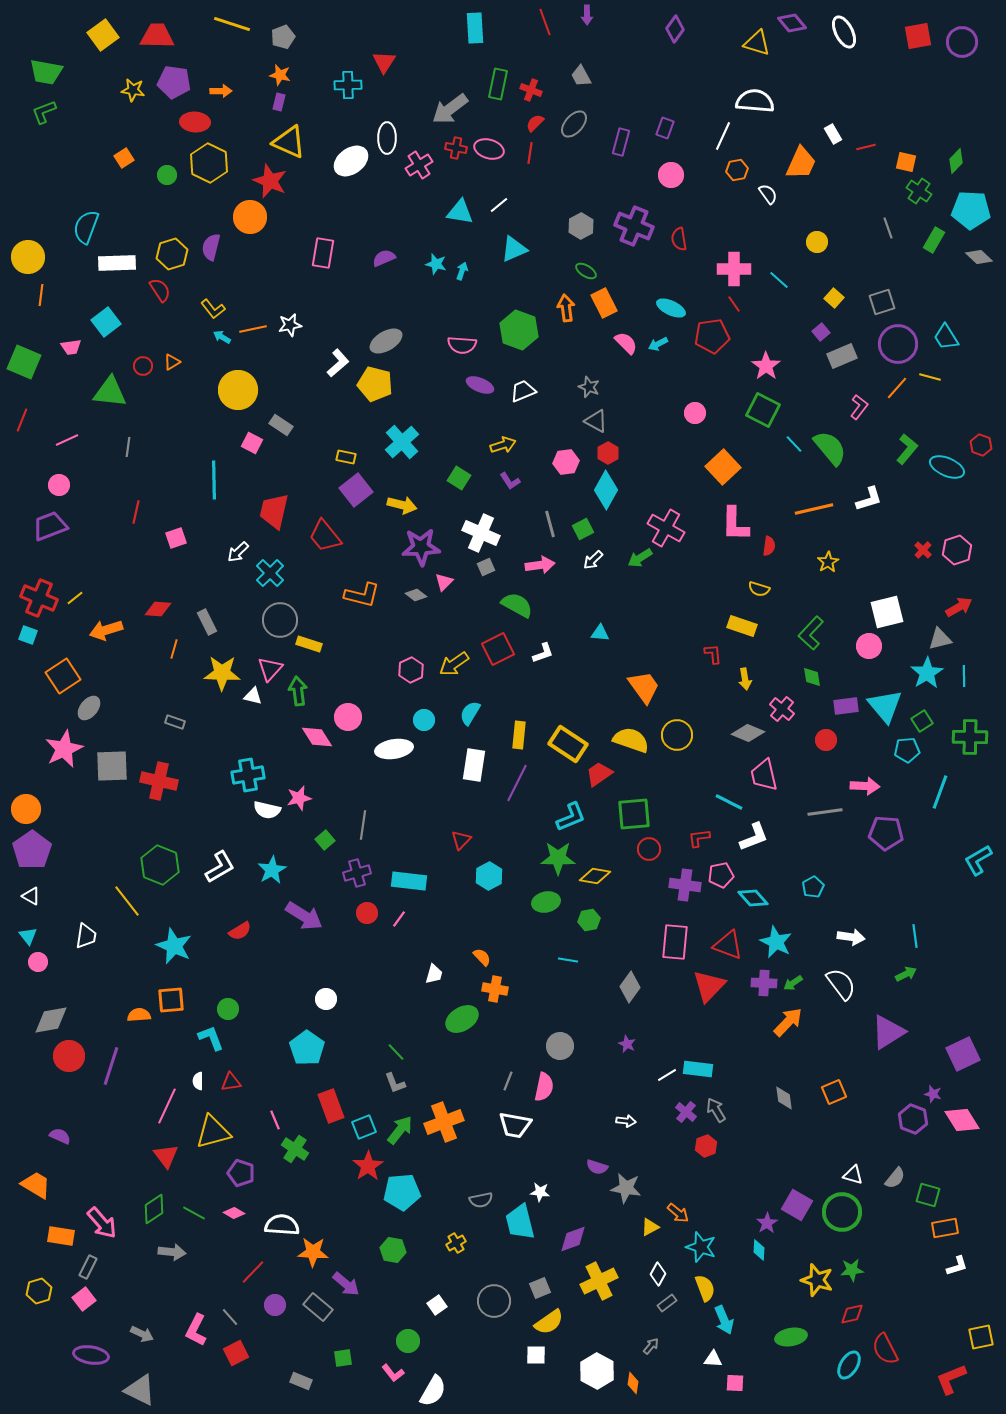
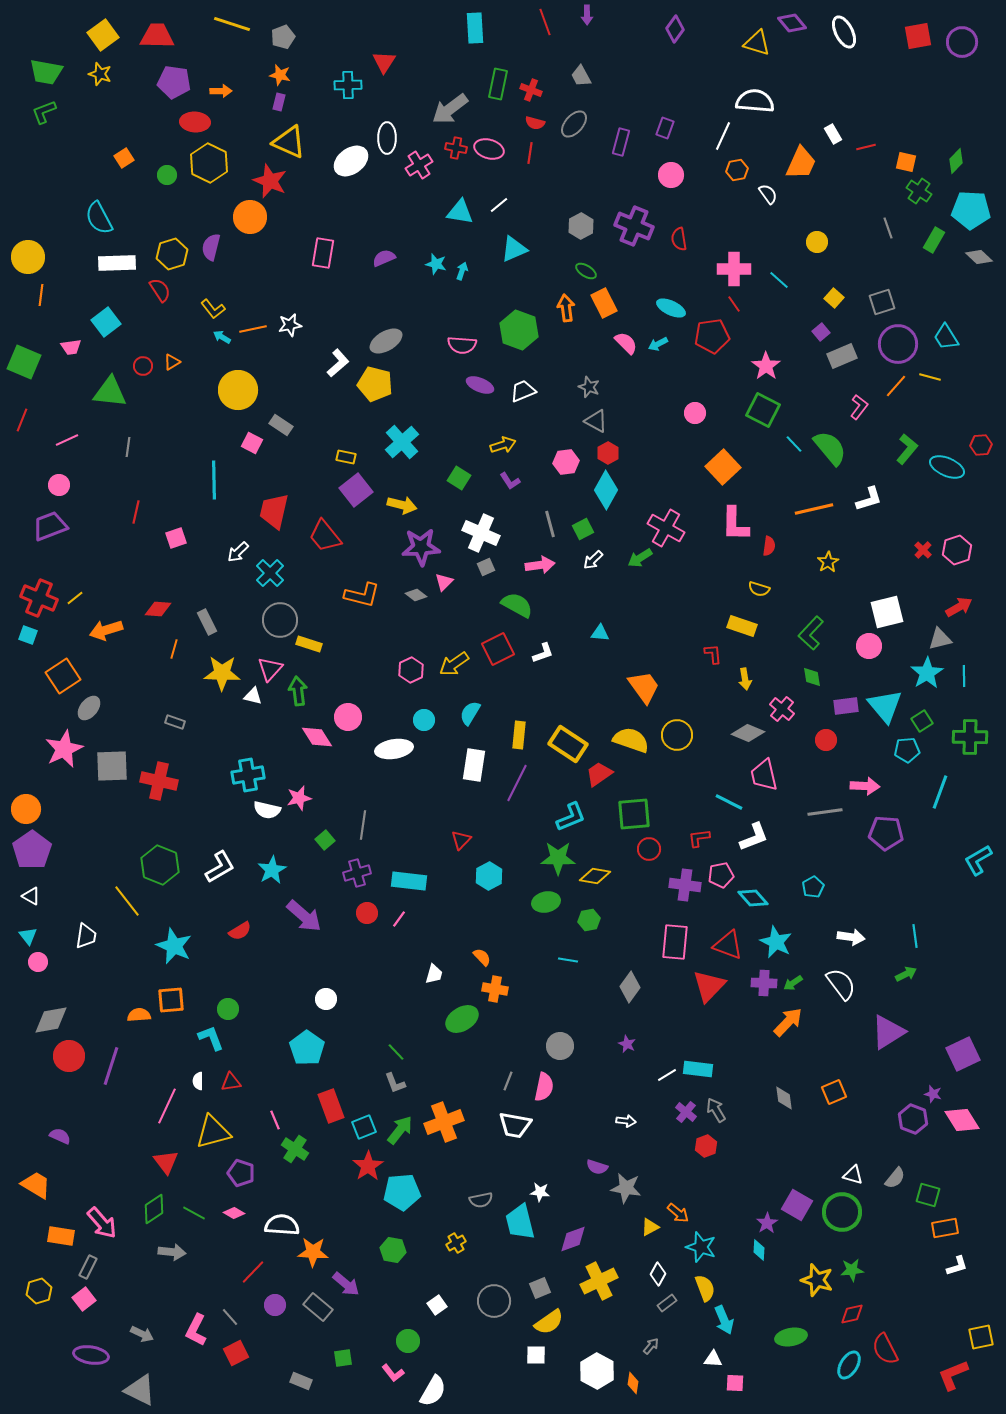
yellow star at (133, 90): moved 33 px left, 16 px up; rotated 10 degrees clockwise
red semicircle at (535, 123): rotated 120 degrees counterclockwise
cyan semicircle at (86, 227): moved 13 px right, 9 px up; rotated 48 degrees counterclockwise
orange line at (897, 388): moved 1 px left, 2 px up
red hexagon at (981, 445): rotated 25 degrees counterclockwise
purple arrow at (304, 916): rotated 9 degrees clockwise
red triangle at (166, 1156): moved 6 px down
red L-shape at (951, 1379): moved 2 px right, 4 px up
